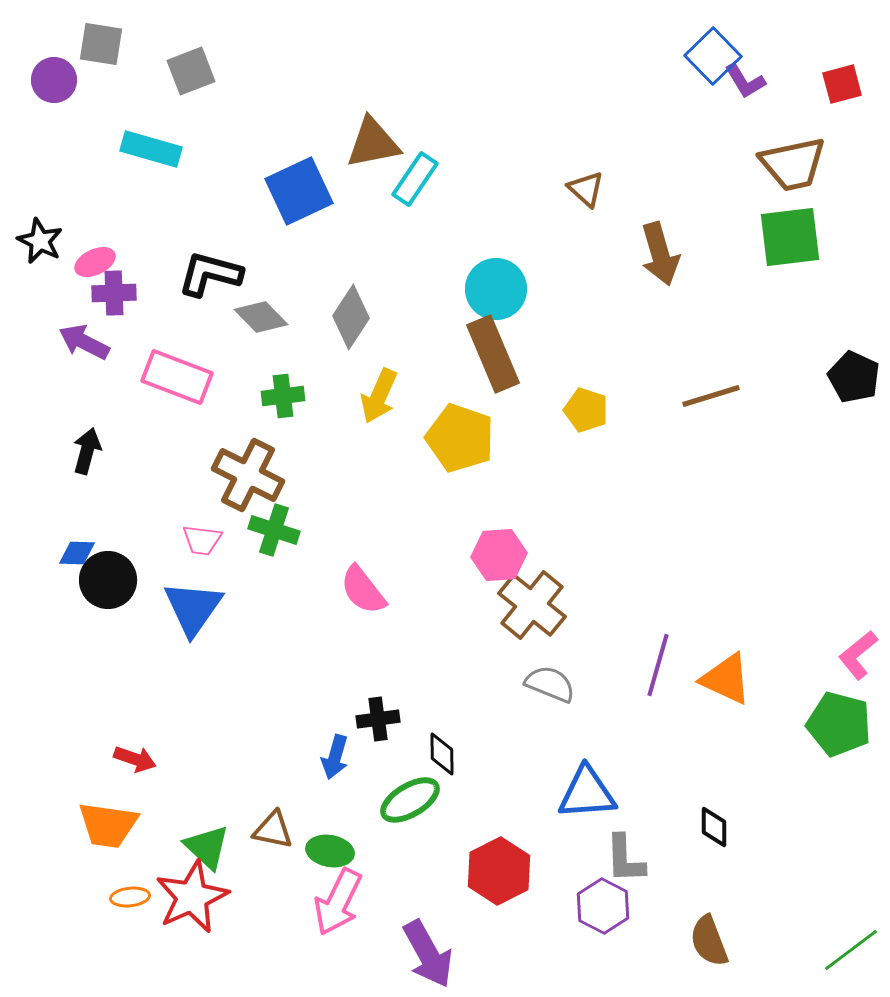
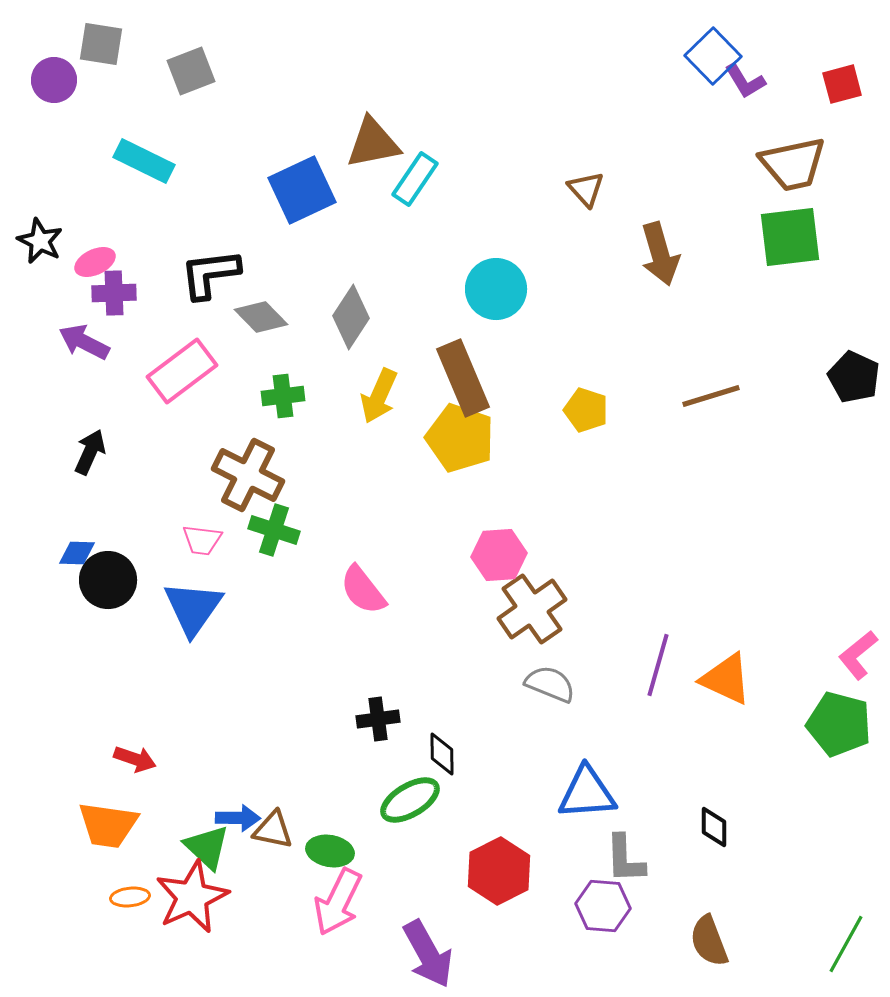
cyan rectangle at (151, 149): moved 7 px left, 12 px down; rotated 10 degrees clockwise
brown triangle at (586, 189): rotated 6 degrees clockwise
blue square at (299, 191): moved 3 px right, 1 px up
black L-shape at (210, 274): rotated 22 degrees counterclockwise
brown rectangle at (493, 354): moved 30 px left, 24 px down
pink rectangle at (177, 377): moved 5 px right, 6 px up; rotated 58 degrees counterclockwise
black arrow at (87, 451): moved 3 px right, 1 px down; rotated 9 degrees clockwise
brown cross at (532, 605): moved 4 px down; rotated 16 degrees clockwise
blue arrow at (335, 757): moved 97 px left, 61 px down; rotated 105 degrees counterclockwise
purple hexagon at (603, 906): rotated 22 degrees counterclockwise
green line at (851, 950): moved 5 px left, 6 px up; rotated 24 degrees counterclockwise
